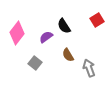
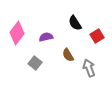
red square: moved 16 px down
black semicircle: moved 11 px right, 3 px up
purple semicircle: rotated 24 degrees clockwise
